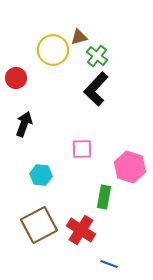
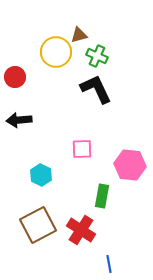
brown triangle: moved 2 px up
yellow circle: moved 3 px right, 2 px down
green cross: rotated 15 degrees counterclockwise
red circle: moved 1 px left, 1 px up
black L-shape: rotated 112 degrees clockwise
black arrow: moved 5 px left, 4 px up; rotated 115 degrees counterclockwise
pink hexagon: moved 2 px up; rotated 12 degrees counterclockwise
cyan hexagon: rotated 20 degrees clockwise
green rectangle: moved 2 px left, 1 px up
brown square: moved 1 px left
blue line: rotated 60 degrees clockwise
